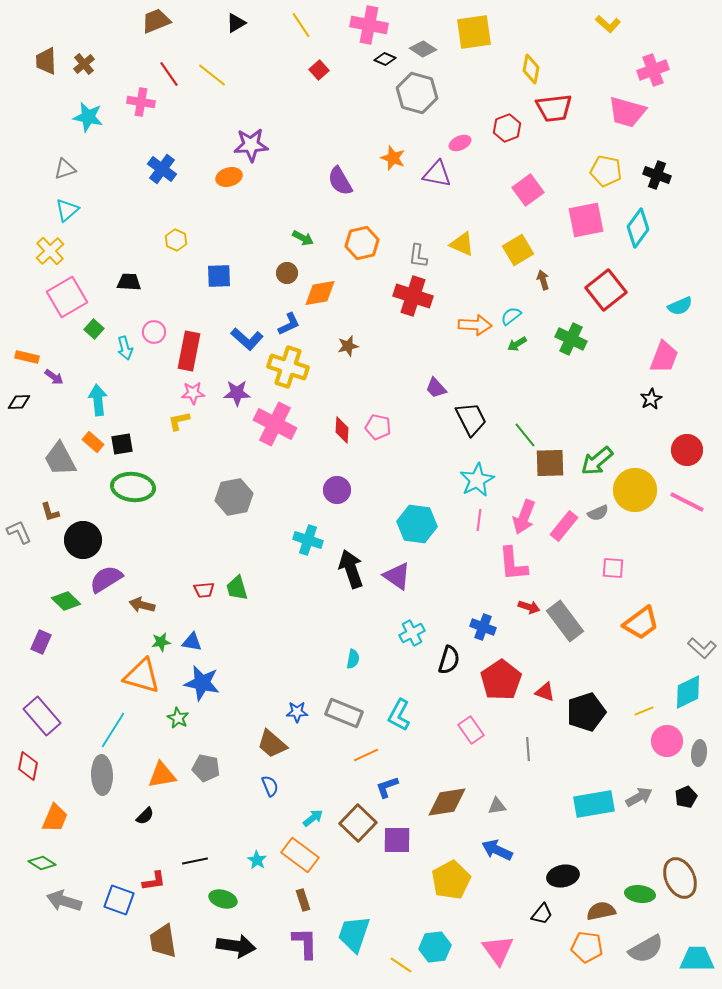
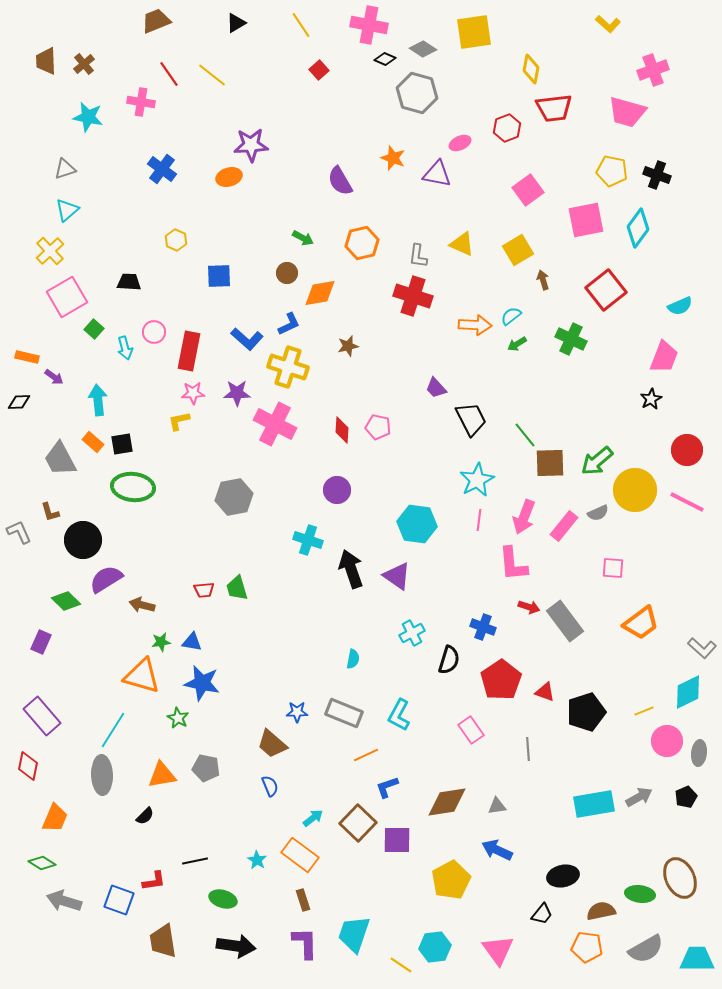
yellow pentagon at (606, 171): moved 6 px right
